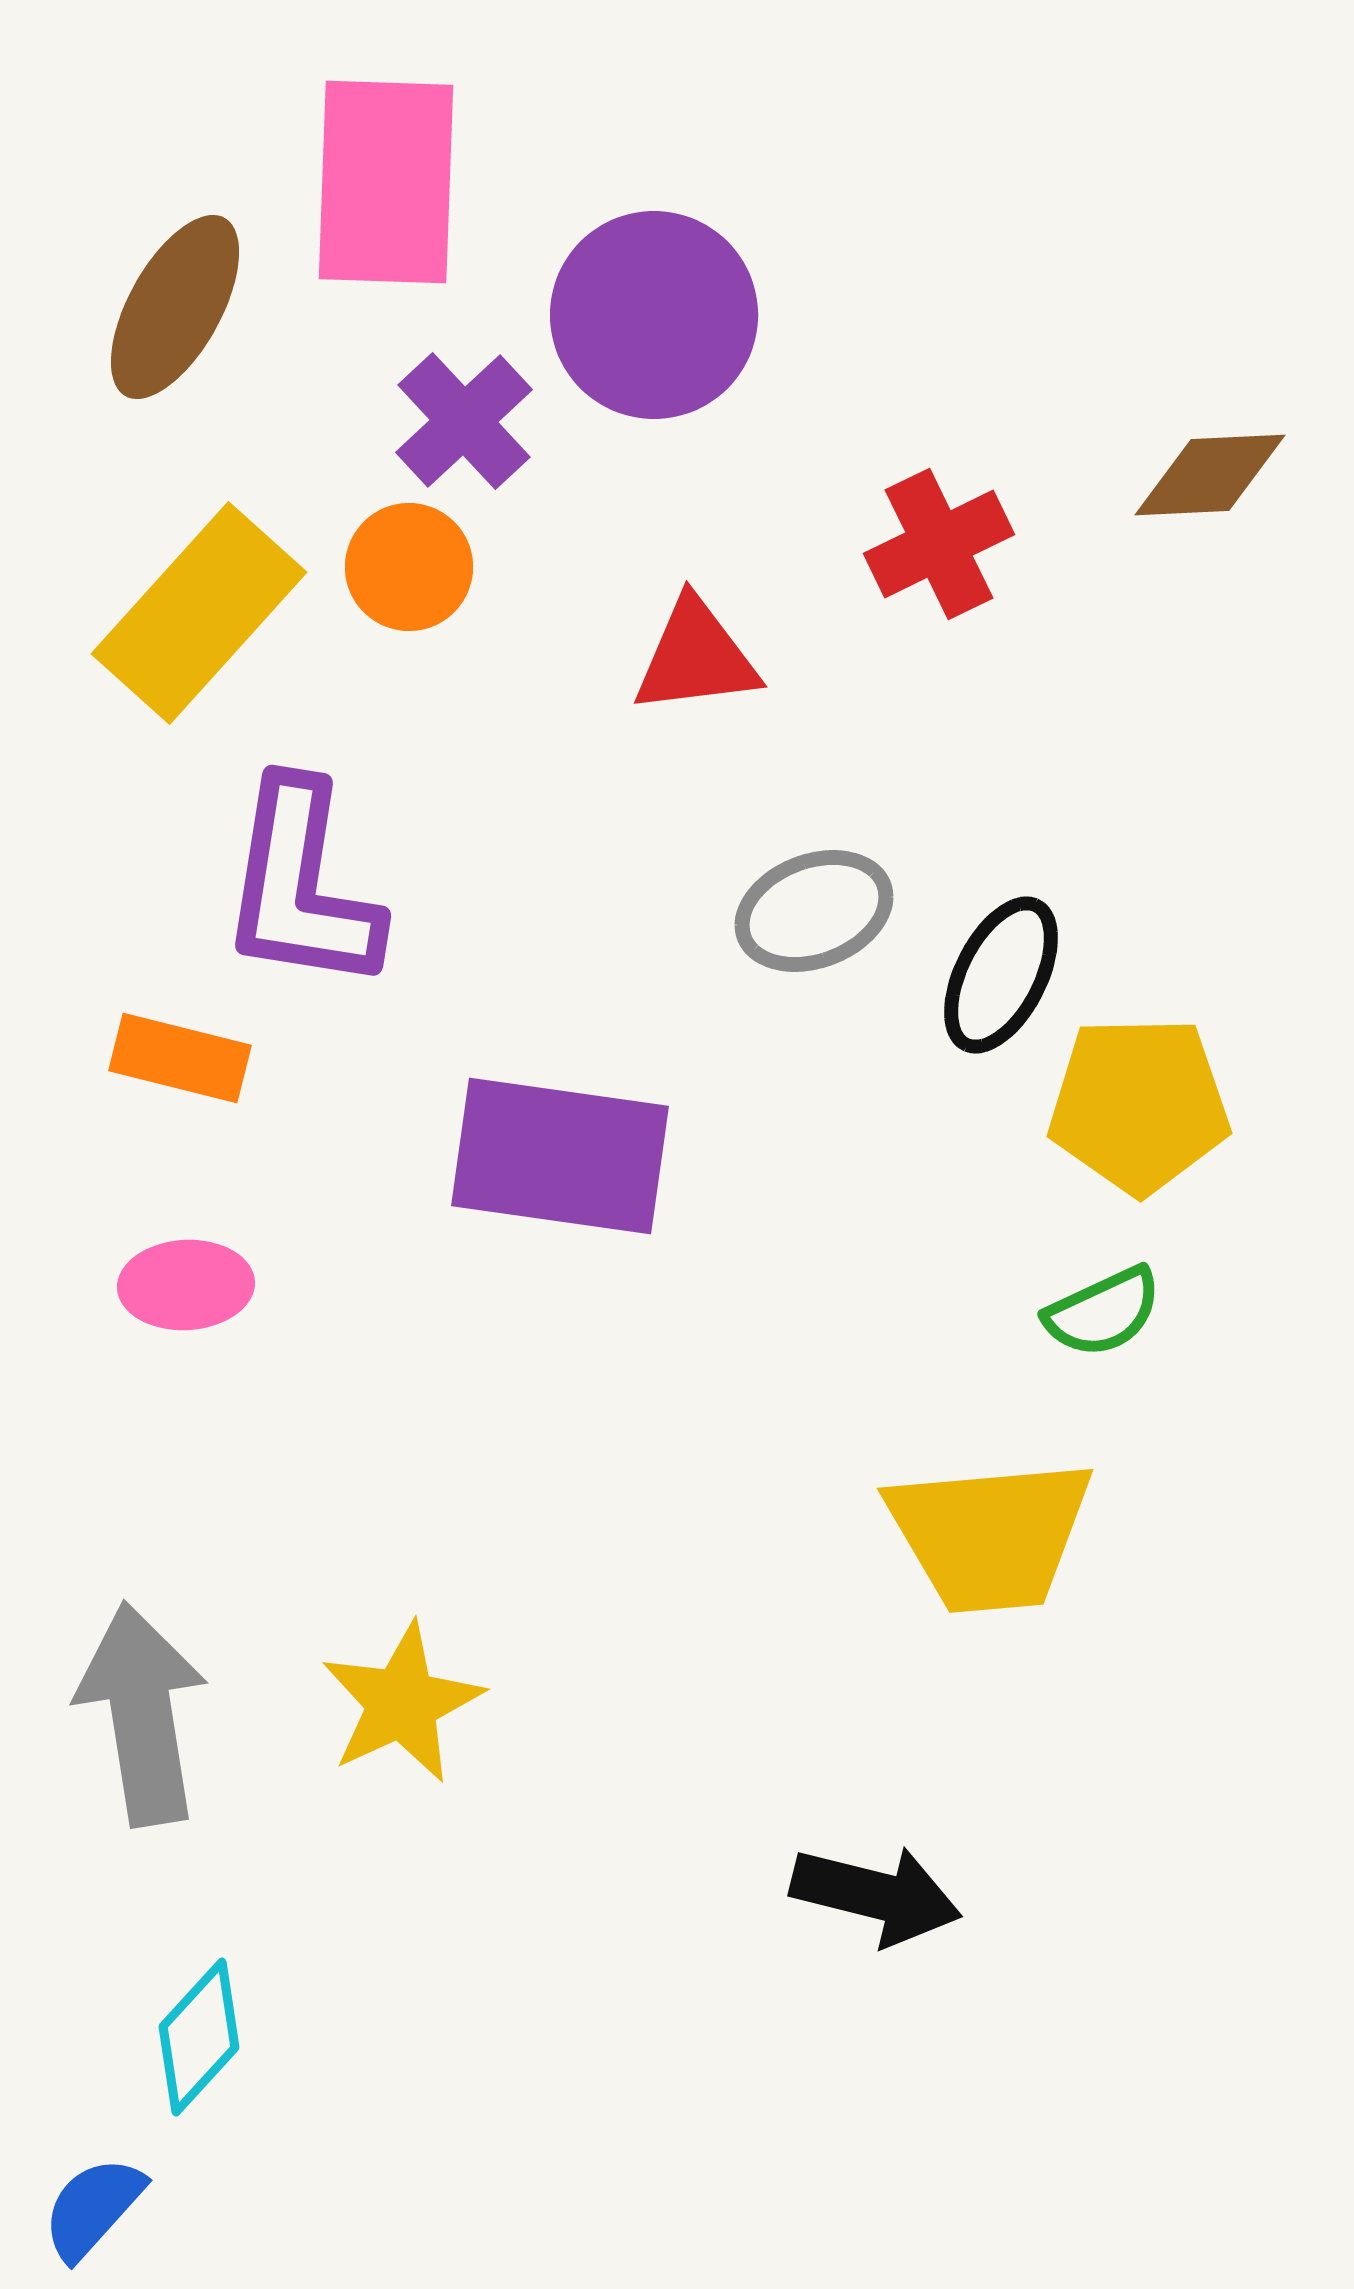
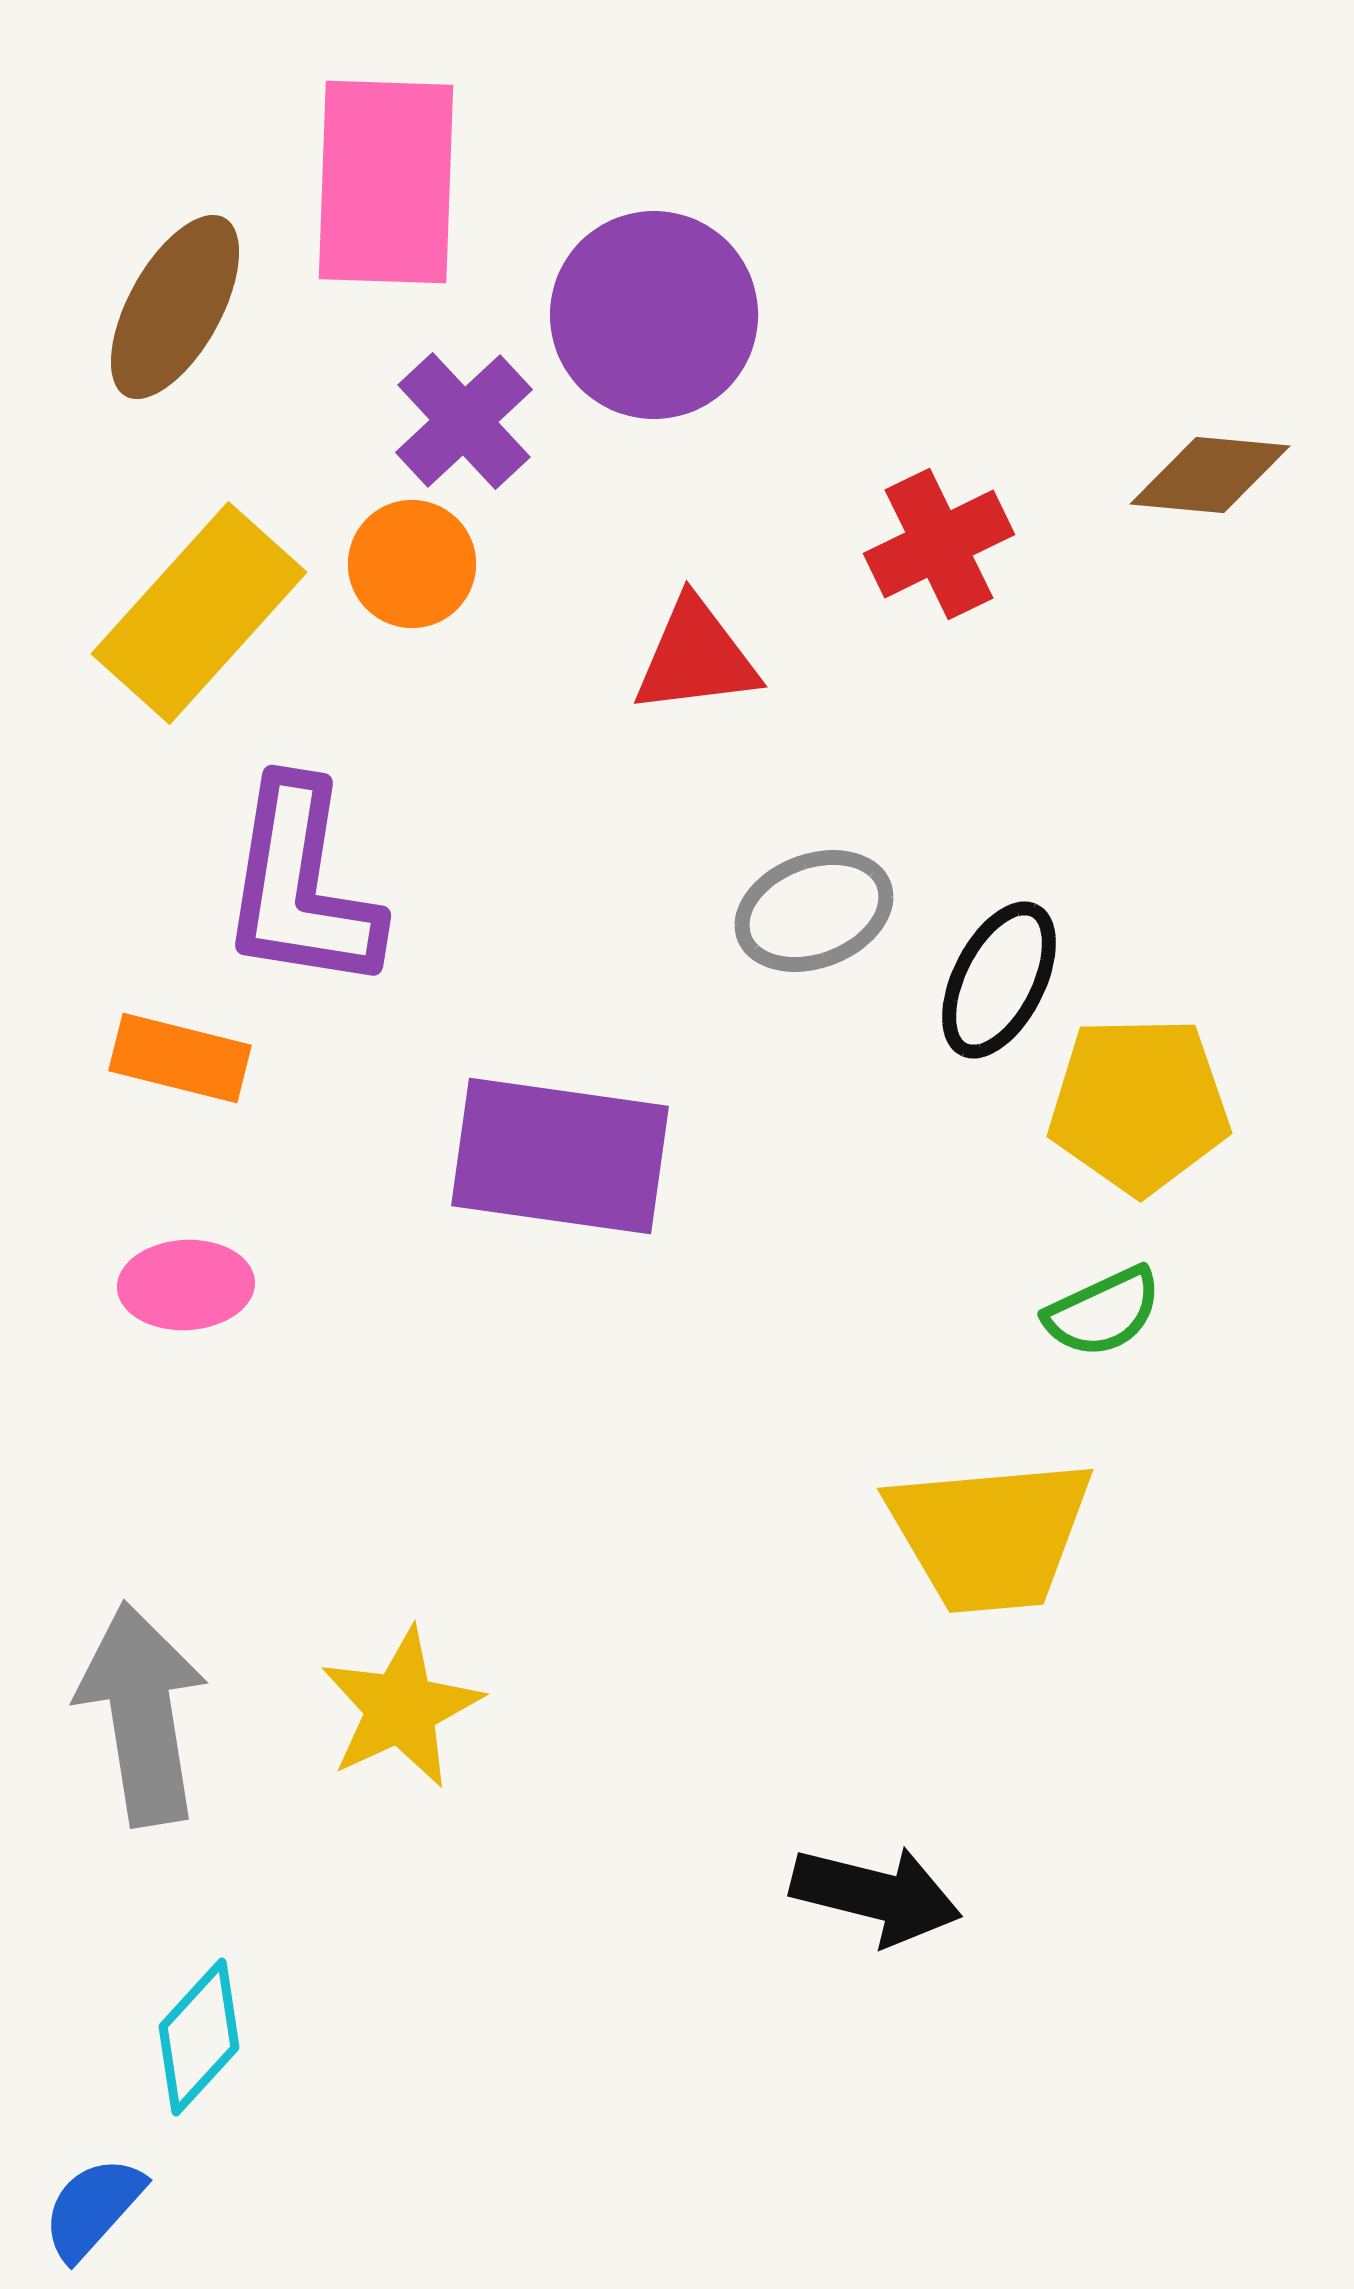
brown diamond: rotated 8 degrees clockwise
orange circle: moved 3 px right, 3 px up
black ellipse: moved 2 px left, 5 px down
yellow star: moved 1 px left, 5 px down
